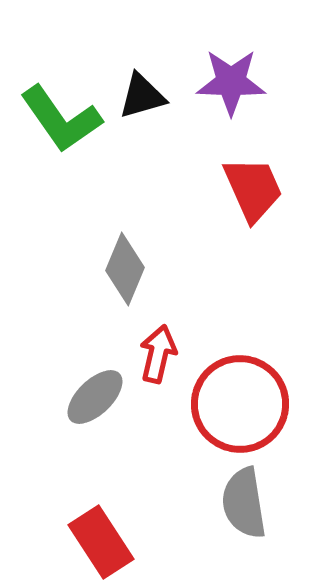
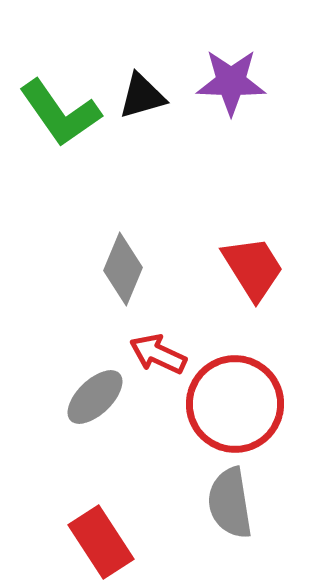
green L-shape: moved 1 px left, 6 px up
red trapezoid: moved 79 px down; rotated 8 degrees counterclockwise
gray diamond: moved 2 px left
red arrow: rotated 78 degrees counterclockwise
red circle: moved 5 px left
gray semicircle: moved 14 px left
